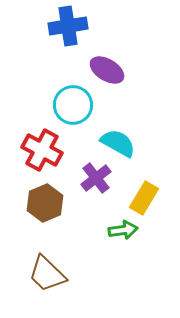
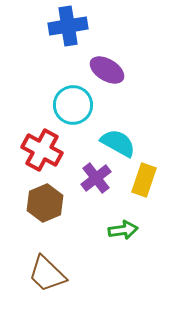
yellow rectangle: moved 18 px up; rotated 12 degrees counterclockwise
